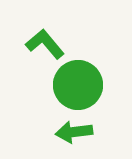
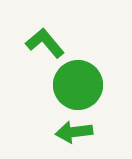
green L-shape: moved 1 px up
